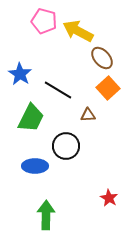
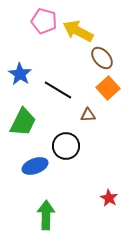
green trapezoid: moved 8 px left, 4 px down
blue ellipse: rotated 20 degrees counterclockwise
